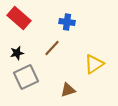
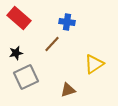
brown line: moved 4 px up
black star: moved 1 px left
